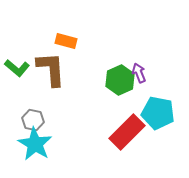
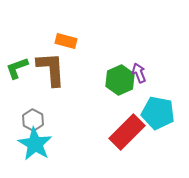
green L-shape: rotated 120 degrees clockwise
gray hexagon: rotated 15 degrees clockwise
